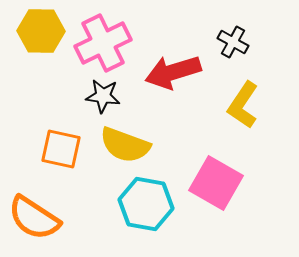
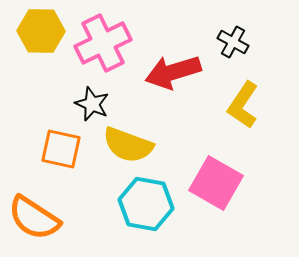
black star: moved 11 px left, 8 px down; rotated 16 degrees clockwise
yellow semicircle: moved 3 px right
